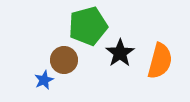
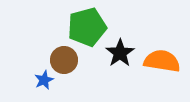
green pentagon: moved 1 px left, 1 px down
orange semicircle: moved 2 px right; rotated 96 degrees counterclockwise
